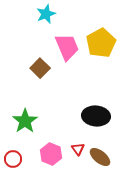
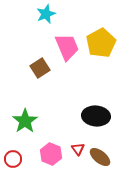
brown square: rotated 12 degrees clockwise
